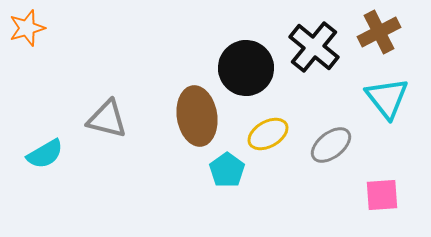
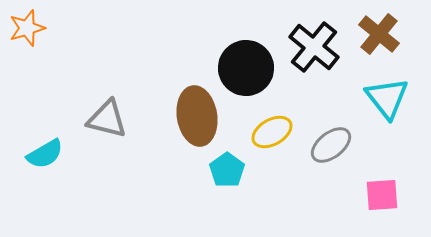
brown cross: moved 2 px down; rotated 24 degrees counterclockwise
yellow ellipse: moved 4 px right, 2 px up
